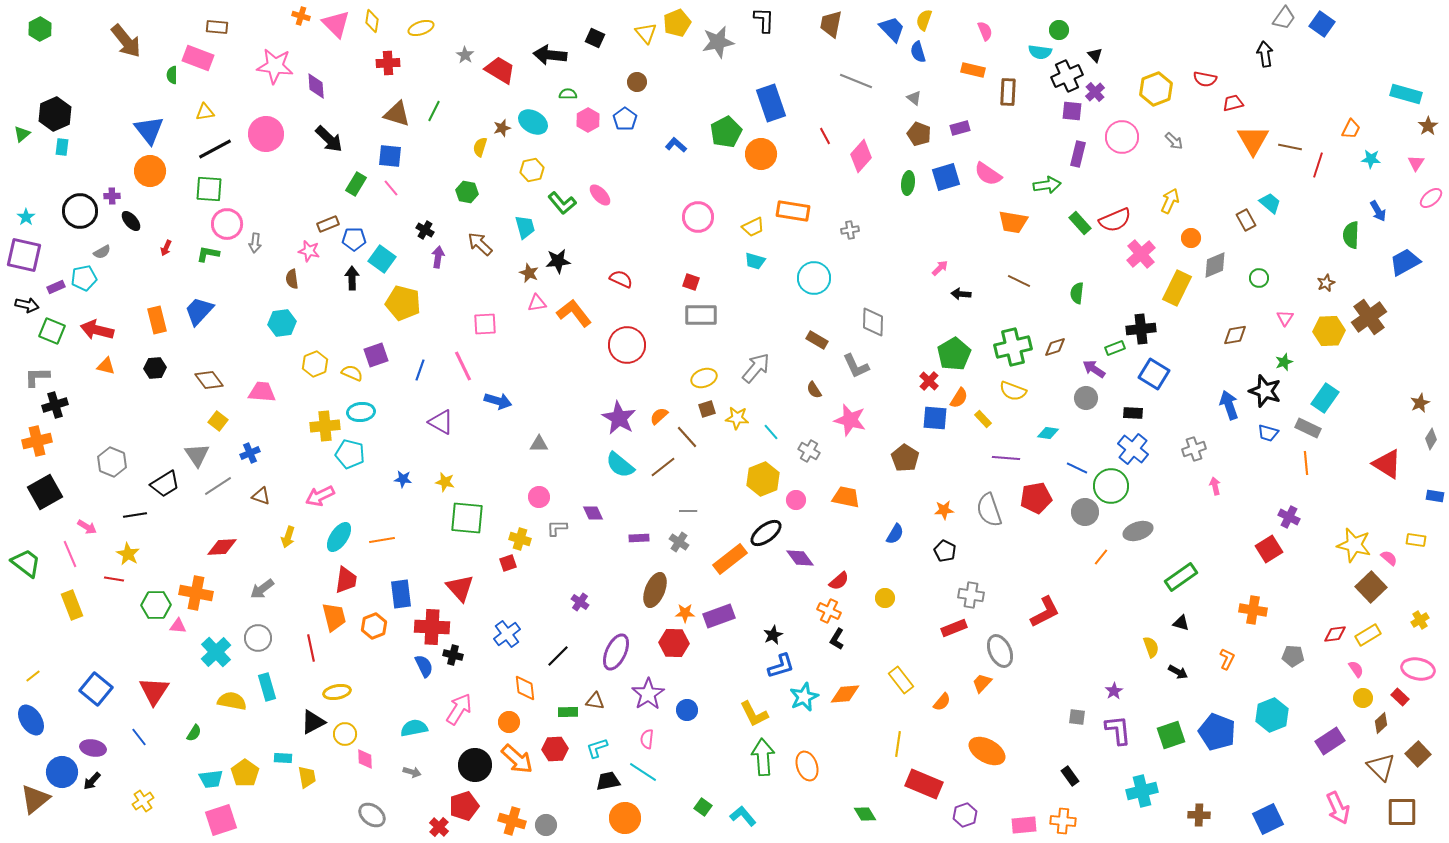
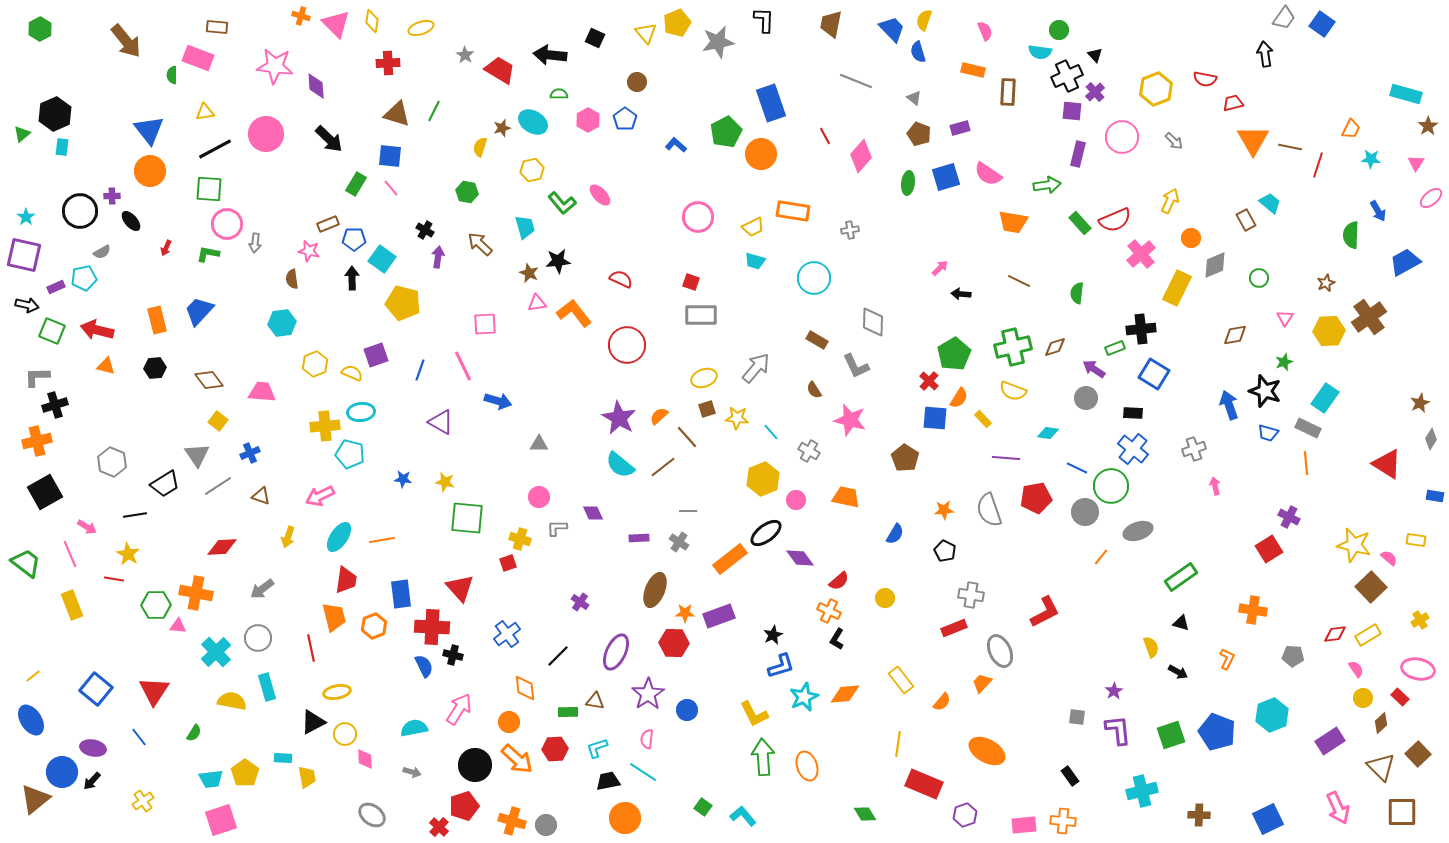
green semicircle at (568, 94): moved 9 px left
